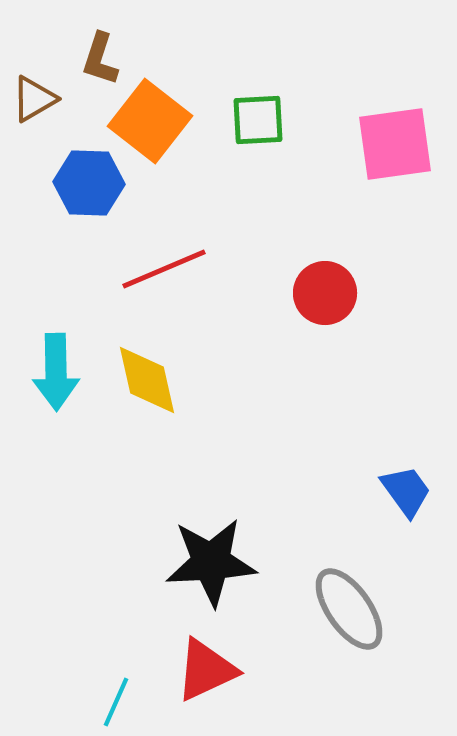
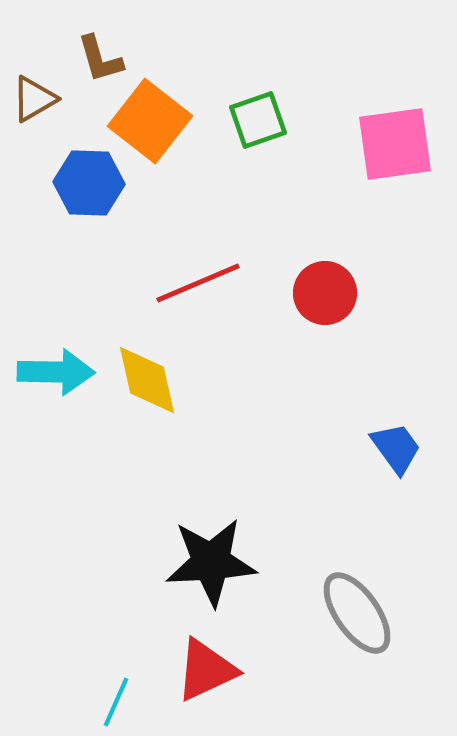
brown L-shape: rotated 34 degrees counterclockwise
green square: rotated 16 degrees counterclockwise
red line: moved 34 px right, 14 px down
cyan arrow: rotated 88 degrees counterclockwise
blue trapezoid: moved 10 px left, 43 px up
gray ellipse: moved 8 px right, 4 px down
